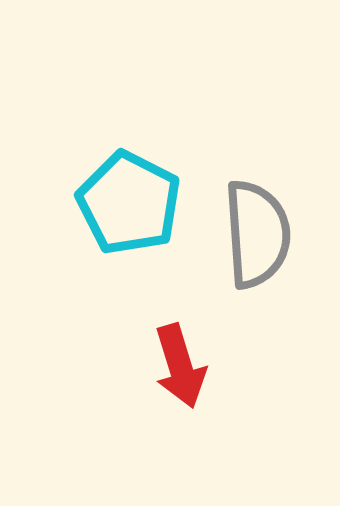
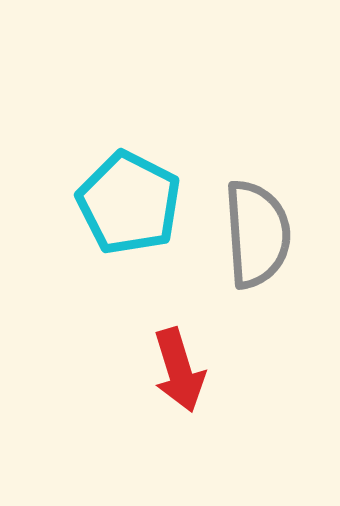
red arrow: moved 1 px left, 4 px down
